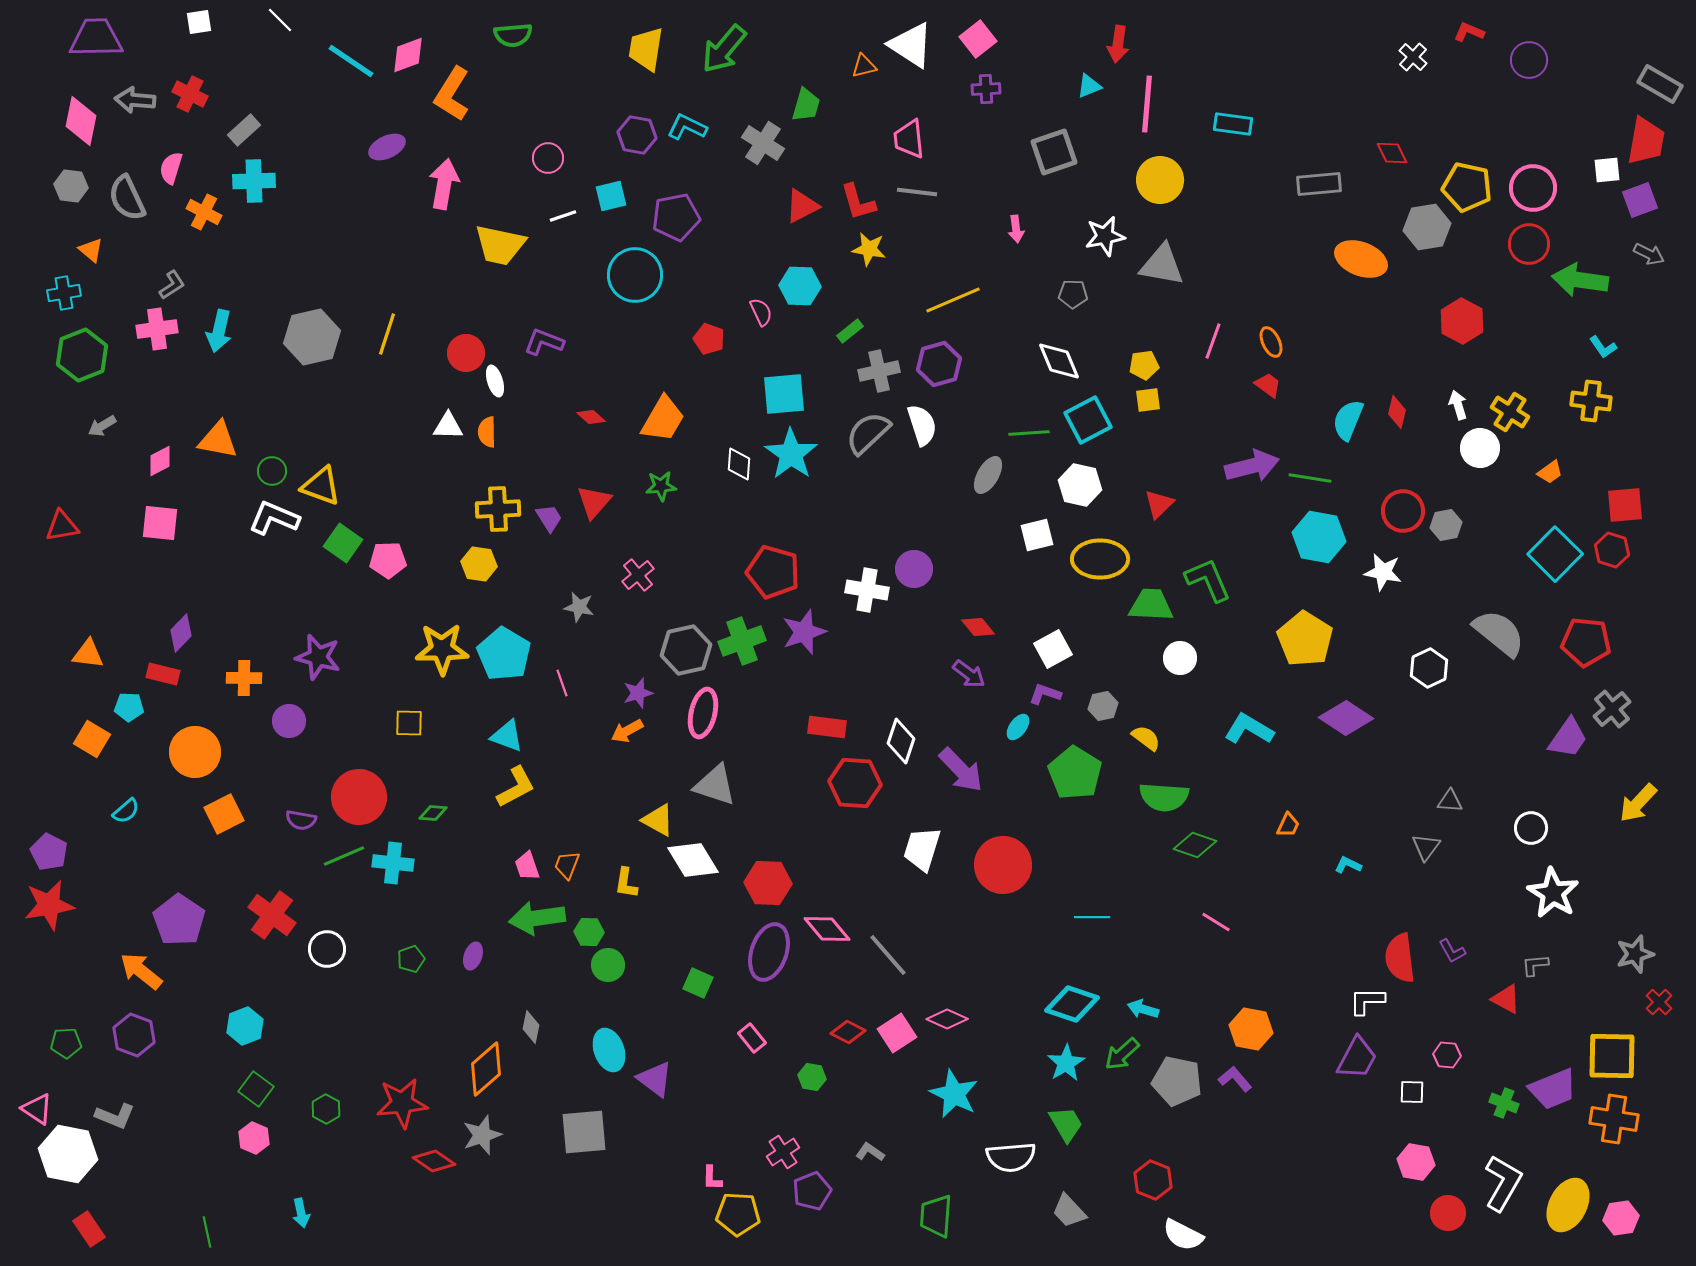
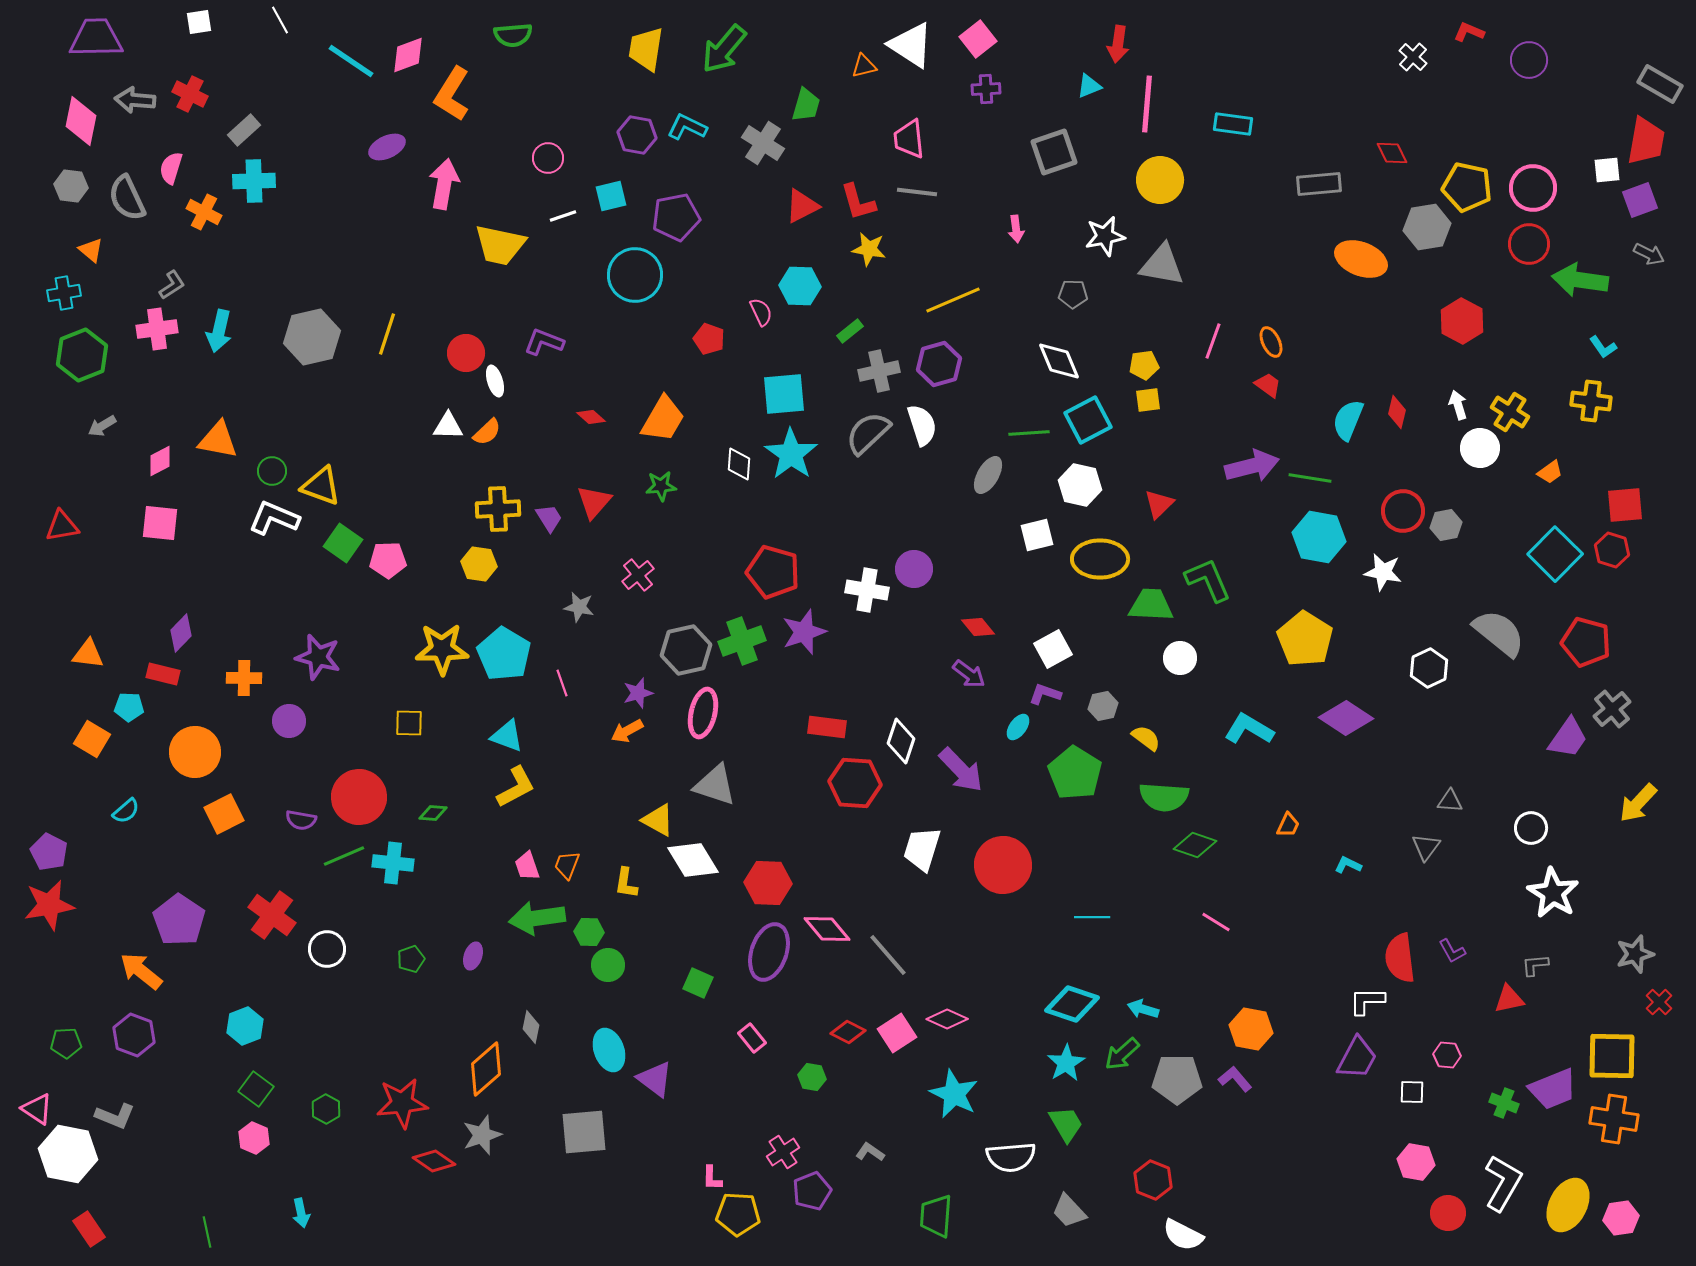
white line at (280, 20): rotated 16 degrees clockwise
orange semicircle at (487, 432): rotated 132 degrees counterclockwise
red pentagon at (1586, 642): rotated 9 degrees clockwise
red triangle at (1506, 999): moved 3 px right; rotated 40 degrees counterclockwise
gray pentagon at (1177, 1081): moved 2 px up; rotated 12 degrees counterclockwise
